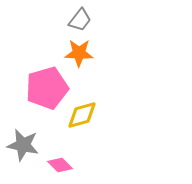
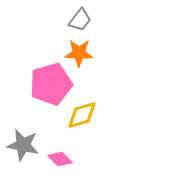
pink pentagon: moved 4 px right, 4 px up
pink diamond: moved 6 px up
